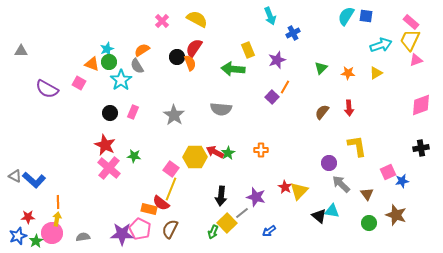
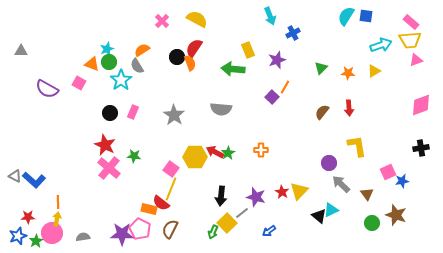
yellow trapezoid at (410, 40): rotated 120 degrees counterclockwise
yellow triangle at (376, 73): moved 2 px left, 2 px up
red star at (285, 187): moved 3 px left, 5 px down
cyan triangle at (332, 211): moved 1 px left, 1 px up; rotated 35 degrees counterclockwise
green circle at (369, 223): moved 3 px right
